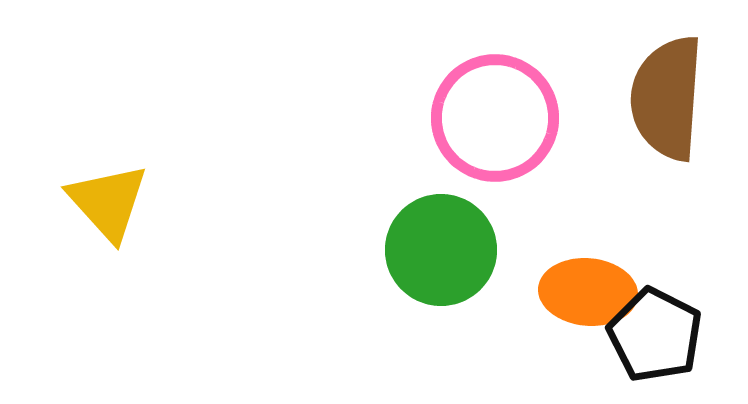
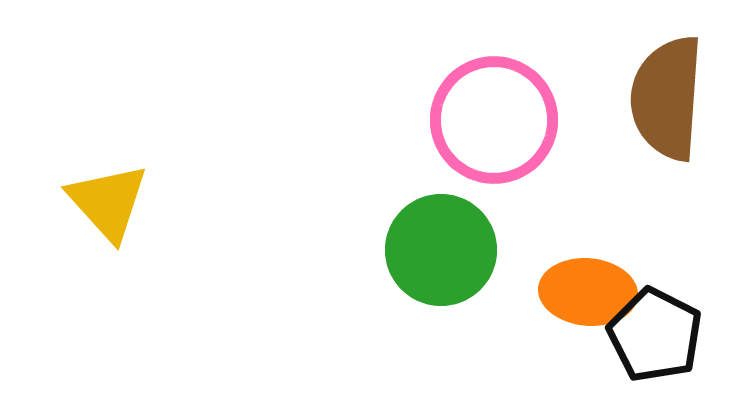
pink circle: moved 1 px left, 2 px down
